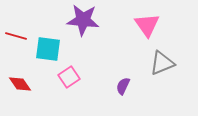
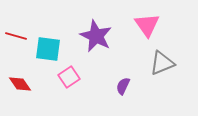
purple star: moved 13 px right, 16 px down; rotated 20 degrees clockwise
